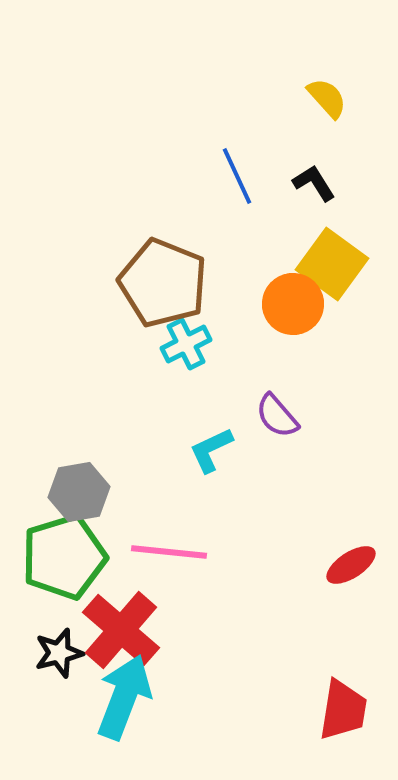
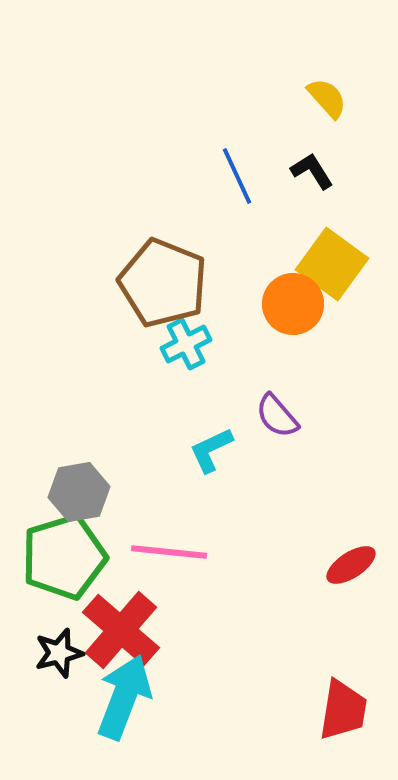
black L-shape: moved 2 px left, 12 px up
